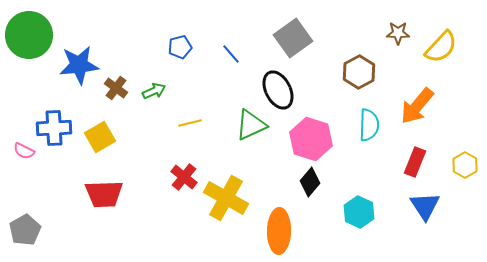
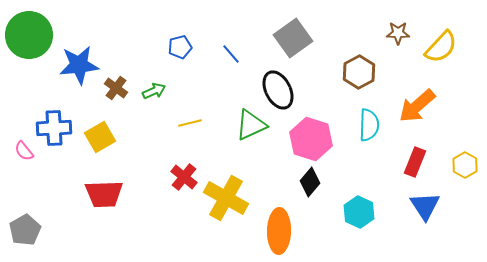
orange arrow: rotated 9 degrees clockwise
pink semicircle: rotated 25 degrees clockwise
